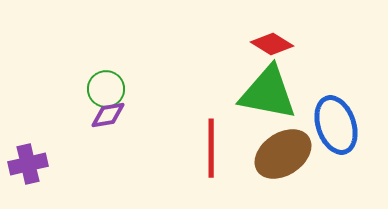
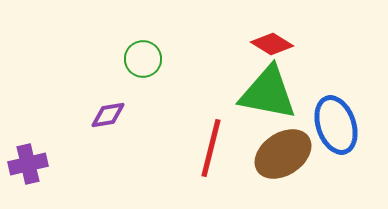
green circle: moved 37 px right, 30 px up
red line: rotated 14 degrees clockwise
